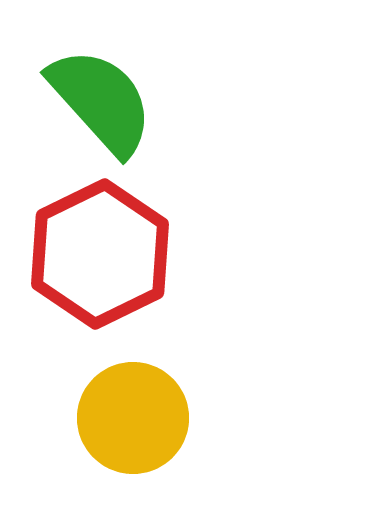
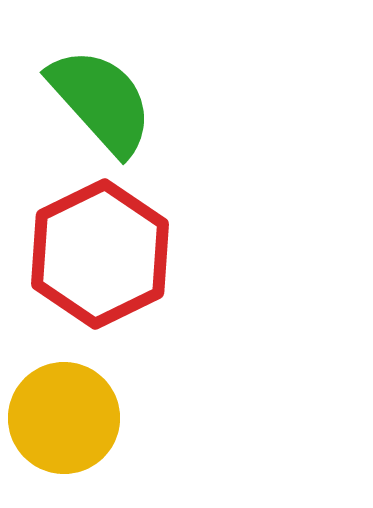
yellow circle: moved 69 px left
